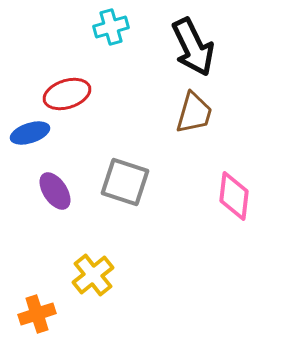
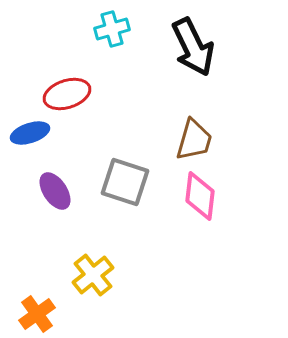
cyan cross: moved 1 px right, 2 px down
brown trapezoid: moved 27 px down
pink diamond: moved 34 px left
orange cross: rotated 18 degrees counterclockwise
